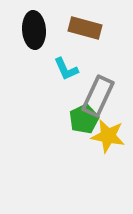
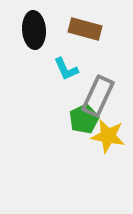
brown rectangle: moved 1 px down
